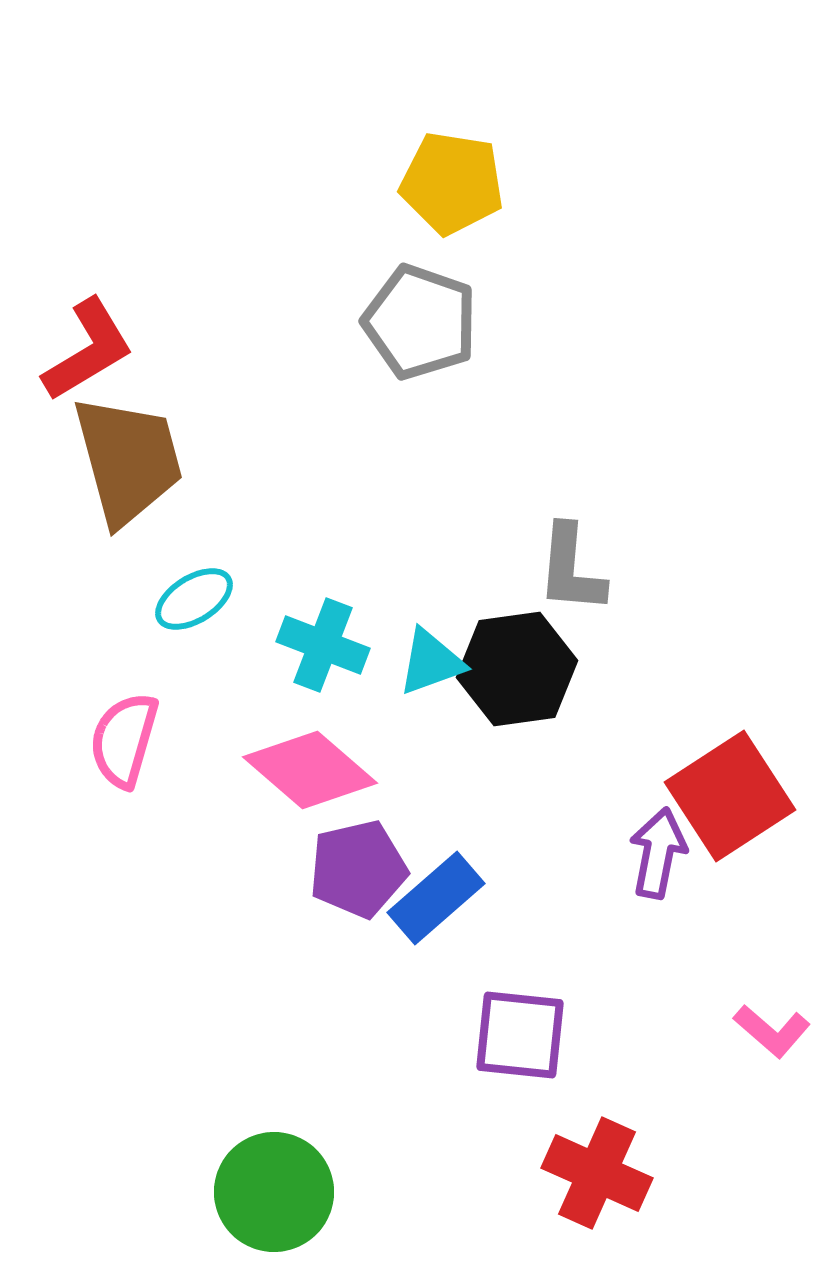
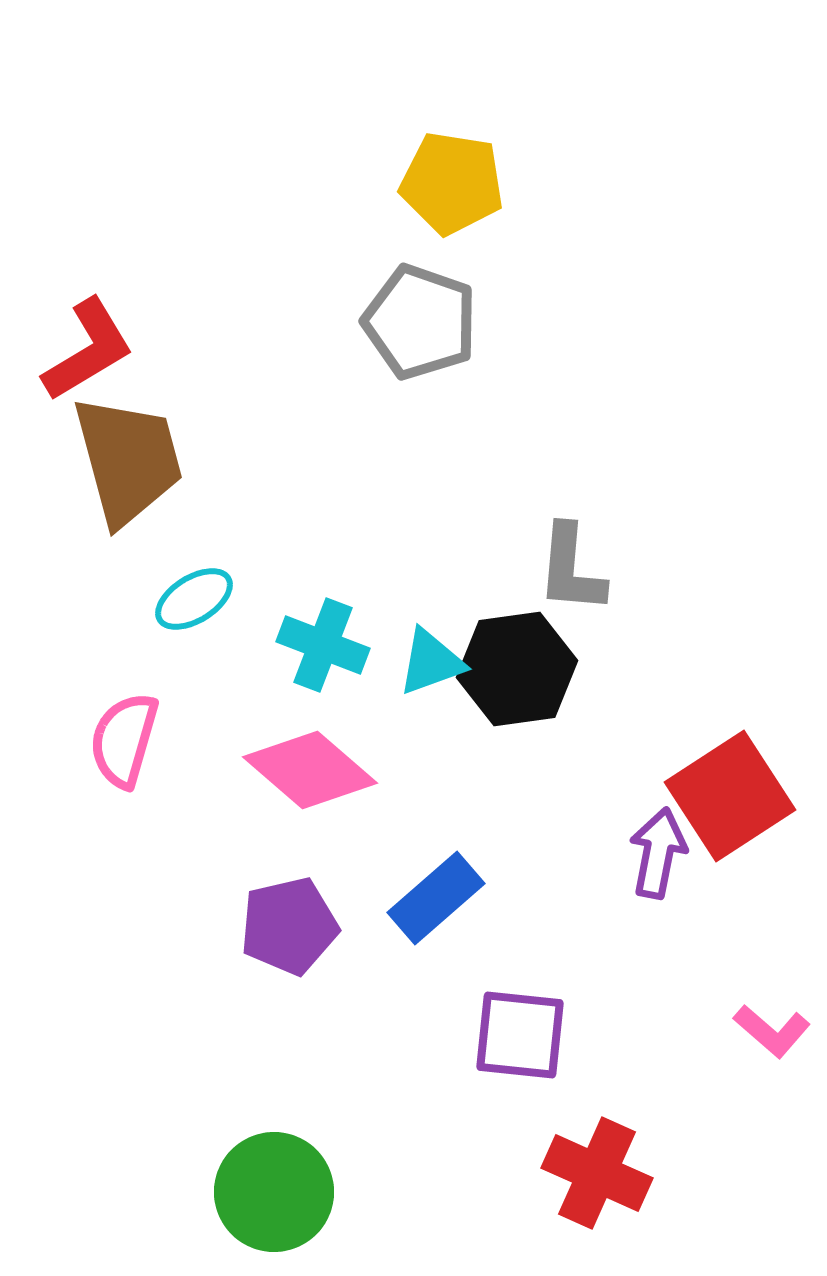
purple pentagon: moved 69 px left, 57 px down
